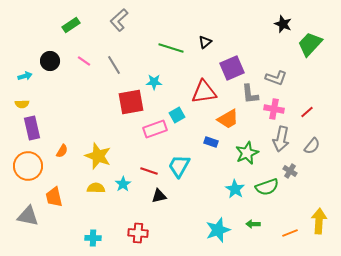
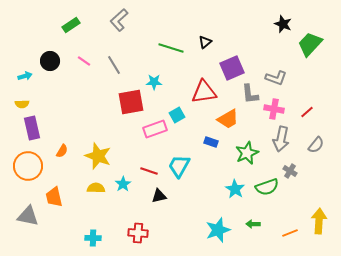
gray semicircle at (312, 146): moved 4 px right, 1 px up
